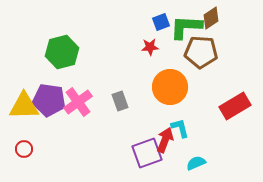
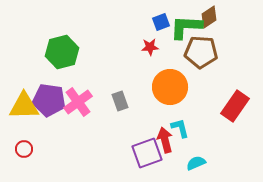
brown diamond: moved 2 px left, 1 px up
red rectangle: rotated 24 degrees counterclockwise
red arrow: rotated 35 degrees counterclockwise
